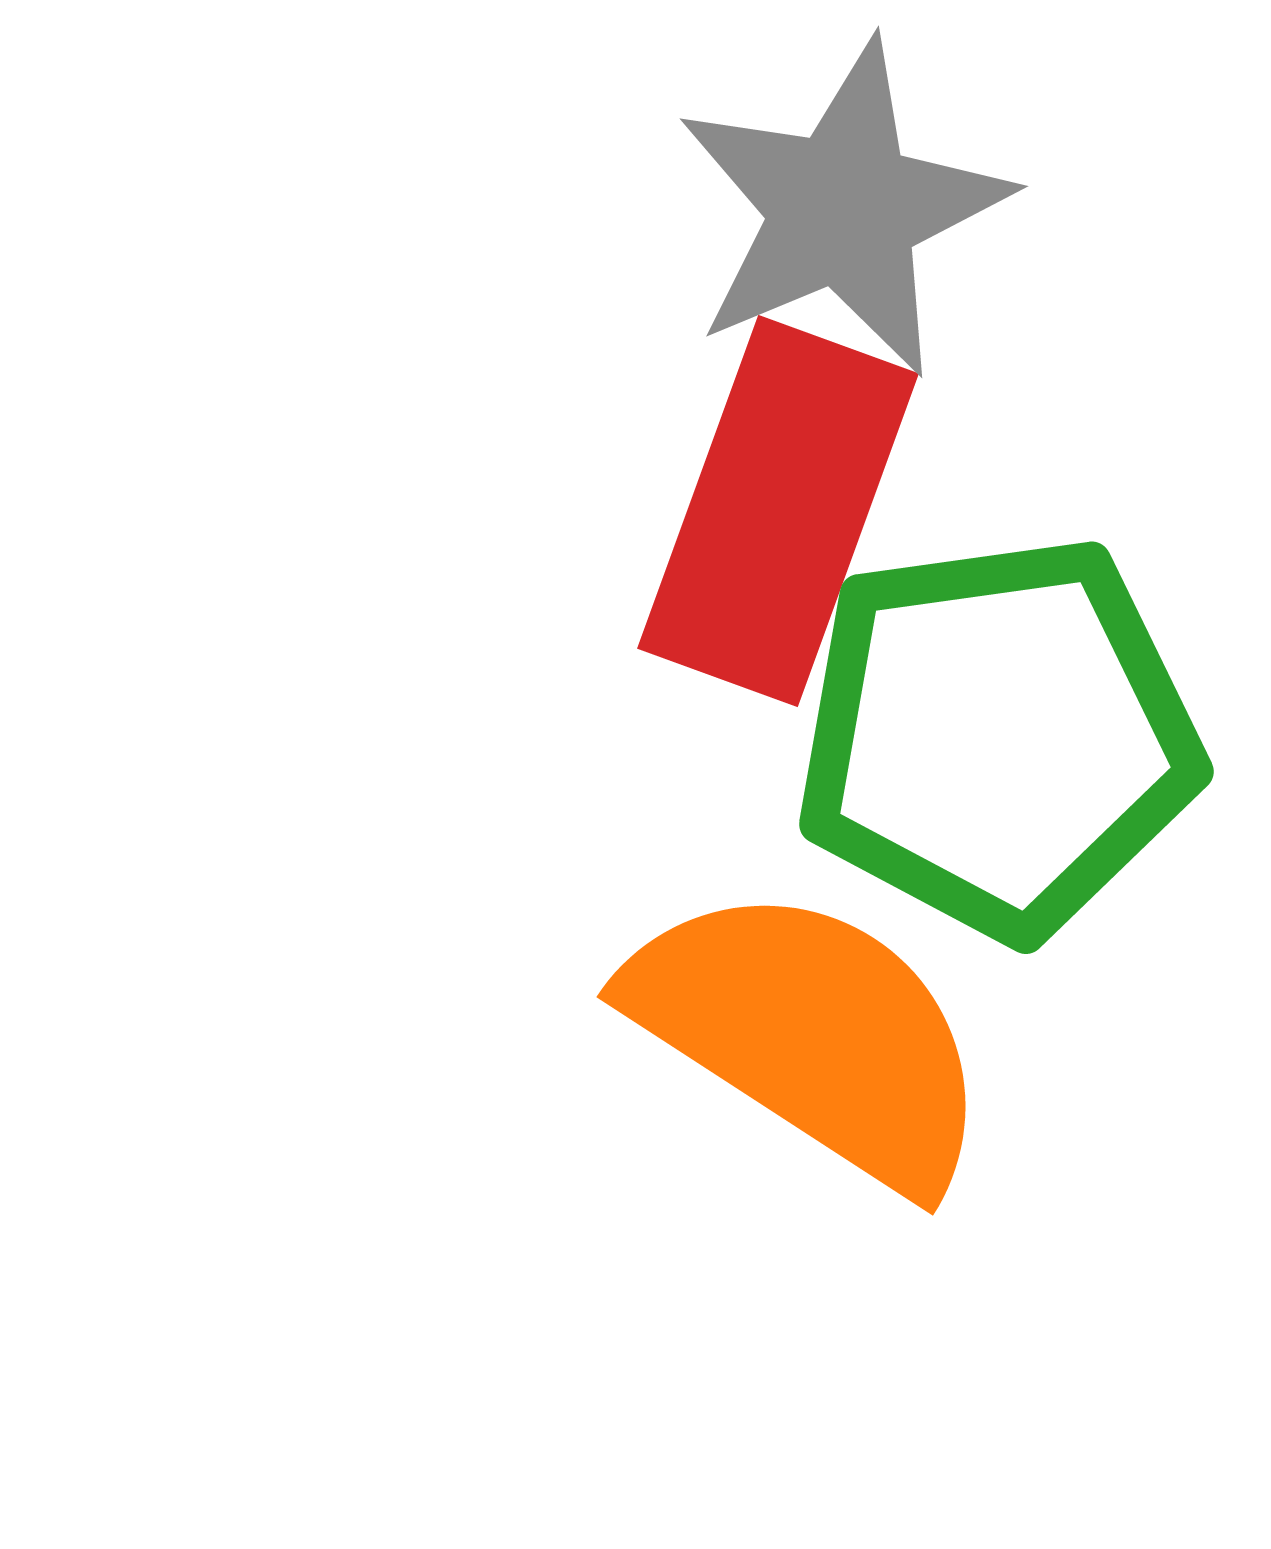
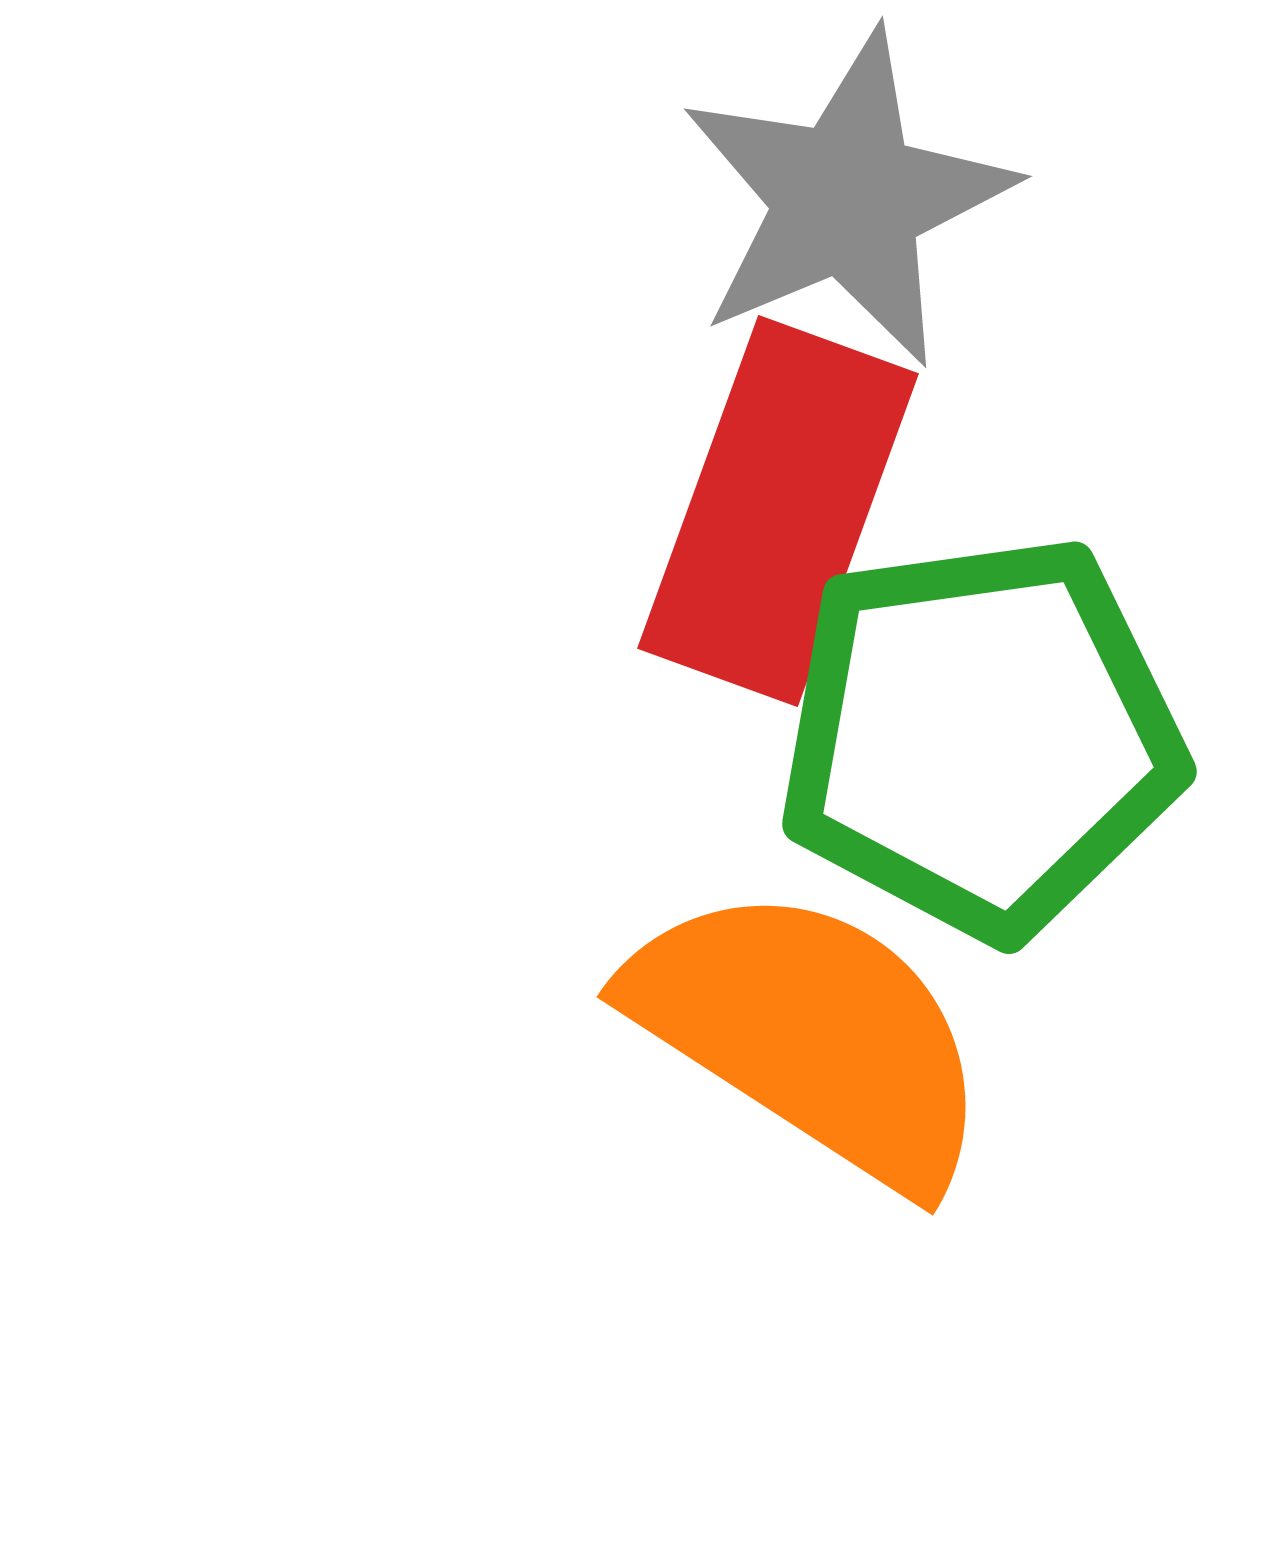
gray star: moved 4 px right, 10 px up
green pentagon: moved 17 px left
